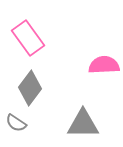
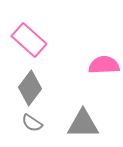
pink rectangle: moved 1 px right, 2 px down; rotated 12 degrees counterclockwise
gray semicircle: moved 16 px right
